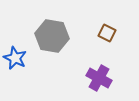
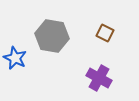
brown square: moved 2 px left
